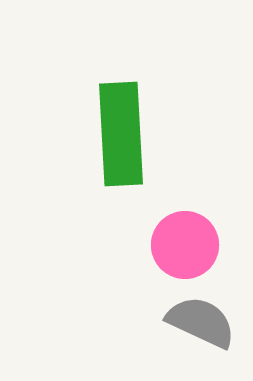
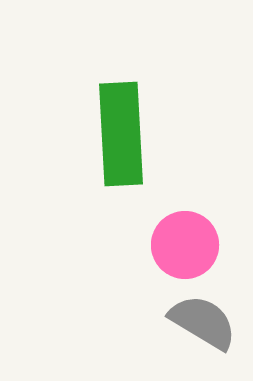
gray semicircle: moved 2 px right; rotated 6 degrees clockwise
